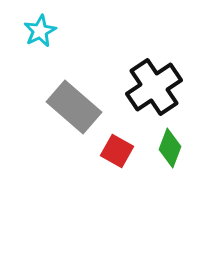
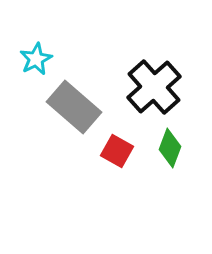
cyan star: moved 4 px left, 28 px down
black cross: rotated 8 degrees counterclockwise
